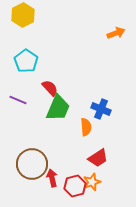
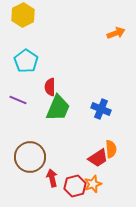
red semicircle: moved 1 px up; rotated 138 degrees counterclockwise
orange semicircle: moved 25 px right, 22 px down
brown circle: moved 2 px left, 7 px up
orange star: moved 1 px right, 2 px down
